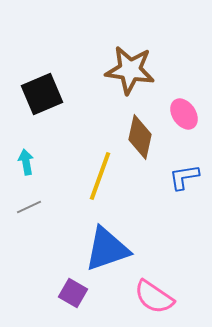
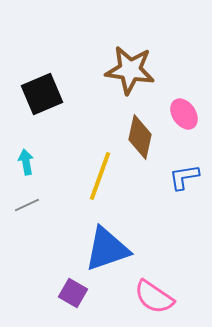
gray line: moved 2 px left, 2 px up
